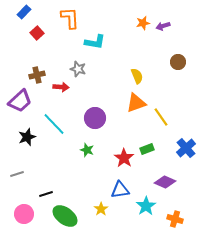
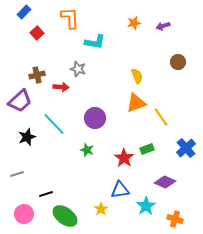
orange star: moved 9 px left
